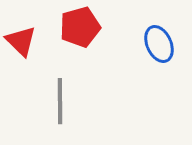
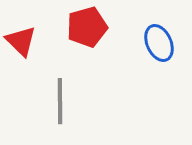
red pentagon: moved 7 px right
blue ellipse: moved 1 px up
